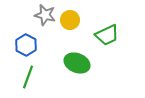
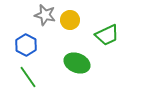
green line: rotated 55 degrees counterclockwise
